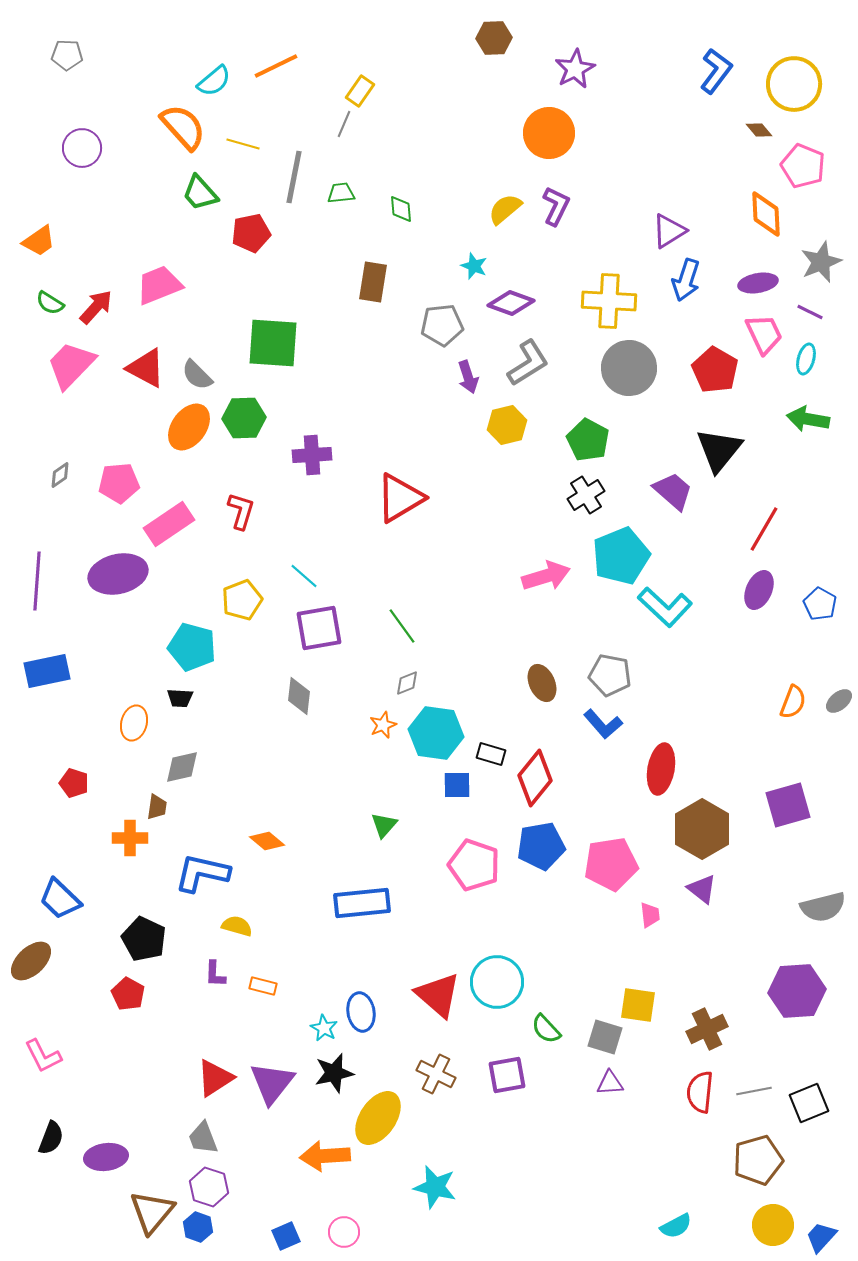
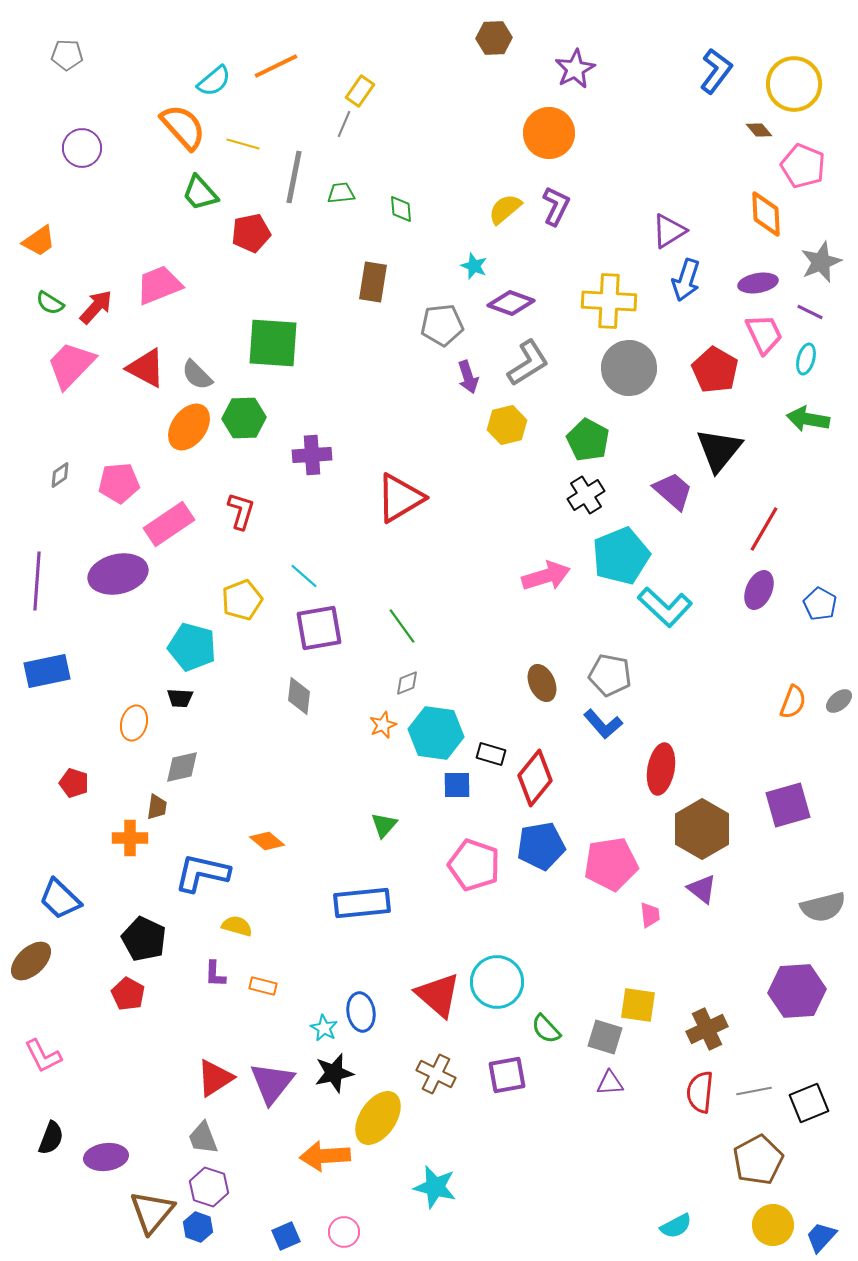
brown pentagon at (758, 1160): rotated 12 degrees counterclockwise
